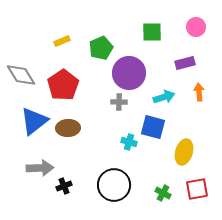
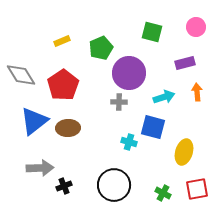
green square: rotated 15 degrees clockwise
orange arrow: moved 2 px left
